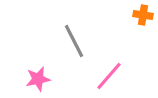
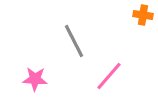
pink star: moved 3 px left; rotated 15 degrees clockwise
